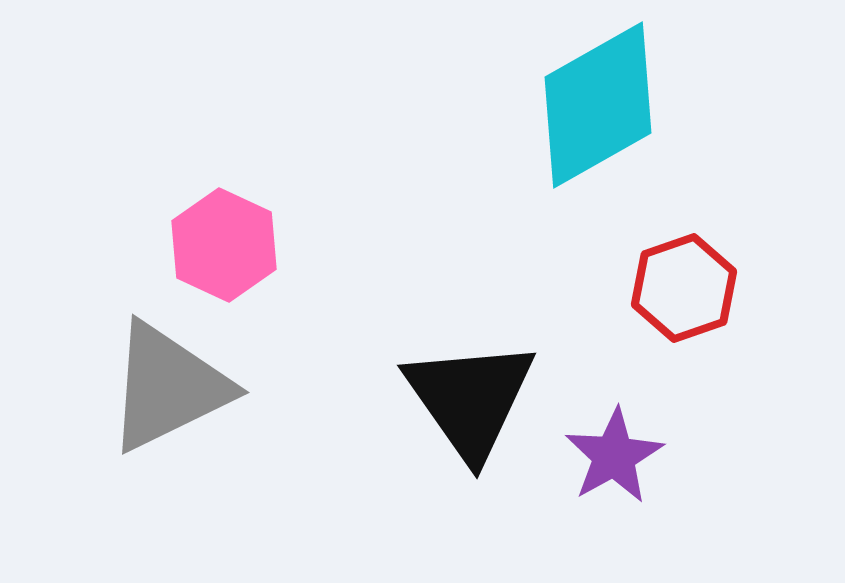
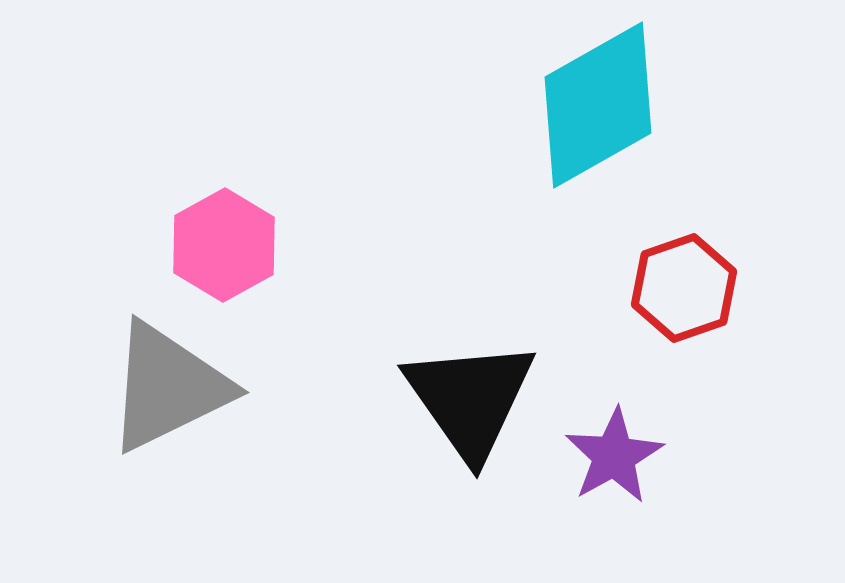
pink hexagon: rotated 6 degrees clockwise
